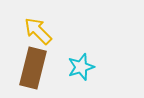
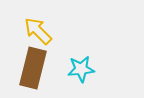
cyan star: moved 2 px down; rotated 12 degrees clockwise
